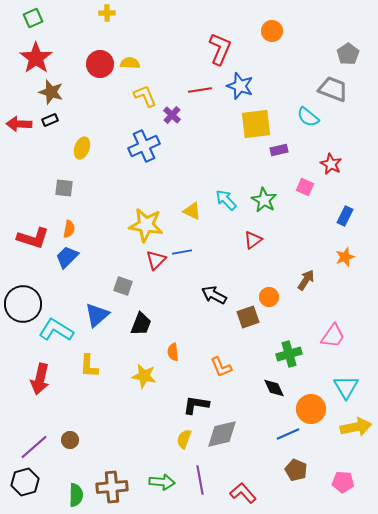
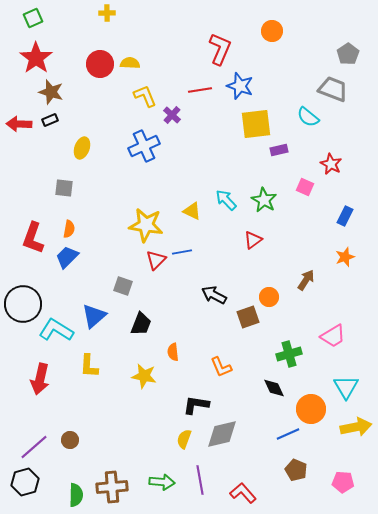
red L-shape at (33, 238): rotated 92 degrees clockwise
blue triangle at (97, 315): moved 3 px left, 1 px down
pink trapezoid at (333, 336): rotated 24 degrees clockwise
